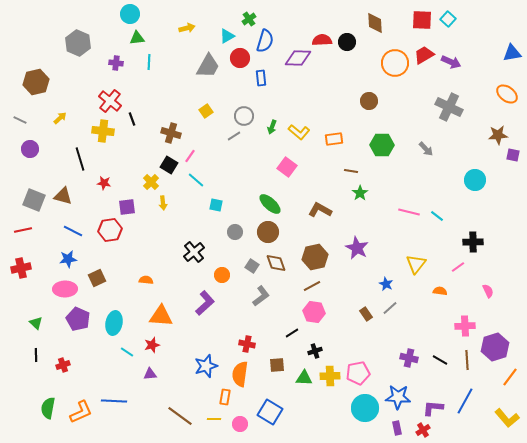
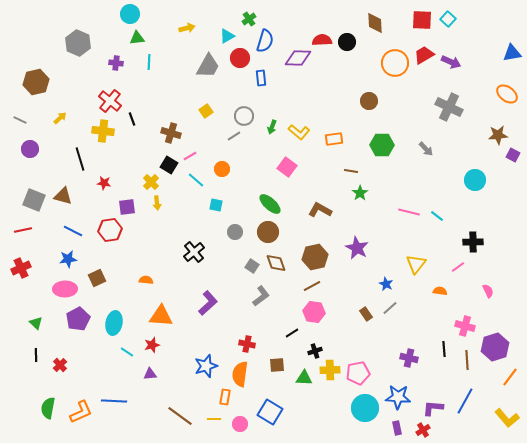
purple square at (513, 155): rotated 16 degrees clockwise
pink line at (190, 156): rotated 24 degrees clockwise
yellow arrow at (163, 203): moved 6 px left
red cross at (21, 268): rotated 12 degrees counterclockwise
orange circle at (222, 275): moved 106 px up
purple L-shape at (205, 303): moved 3 px right
purple pentagon at (78, 319): rotated 20 degrees clockwise
pink cross at (465, 326): rotated 18 degrees clockwise
black line at (440, 360): moved 4 px right, 11 px up; rotated 56 degrees clockwise
red cross at (63, 365): moved 3 px left; rotated 24 degrees counterclockwise
yellow cross at (330, 376): moved 6 px up
